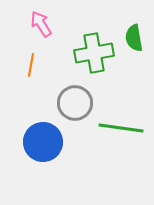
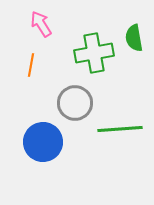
green line: moved 1 px left, 1 px down; rotated 12 degrees counterclockwise
